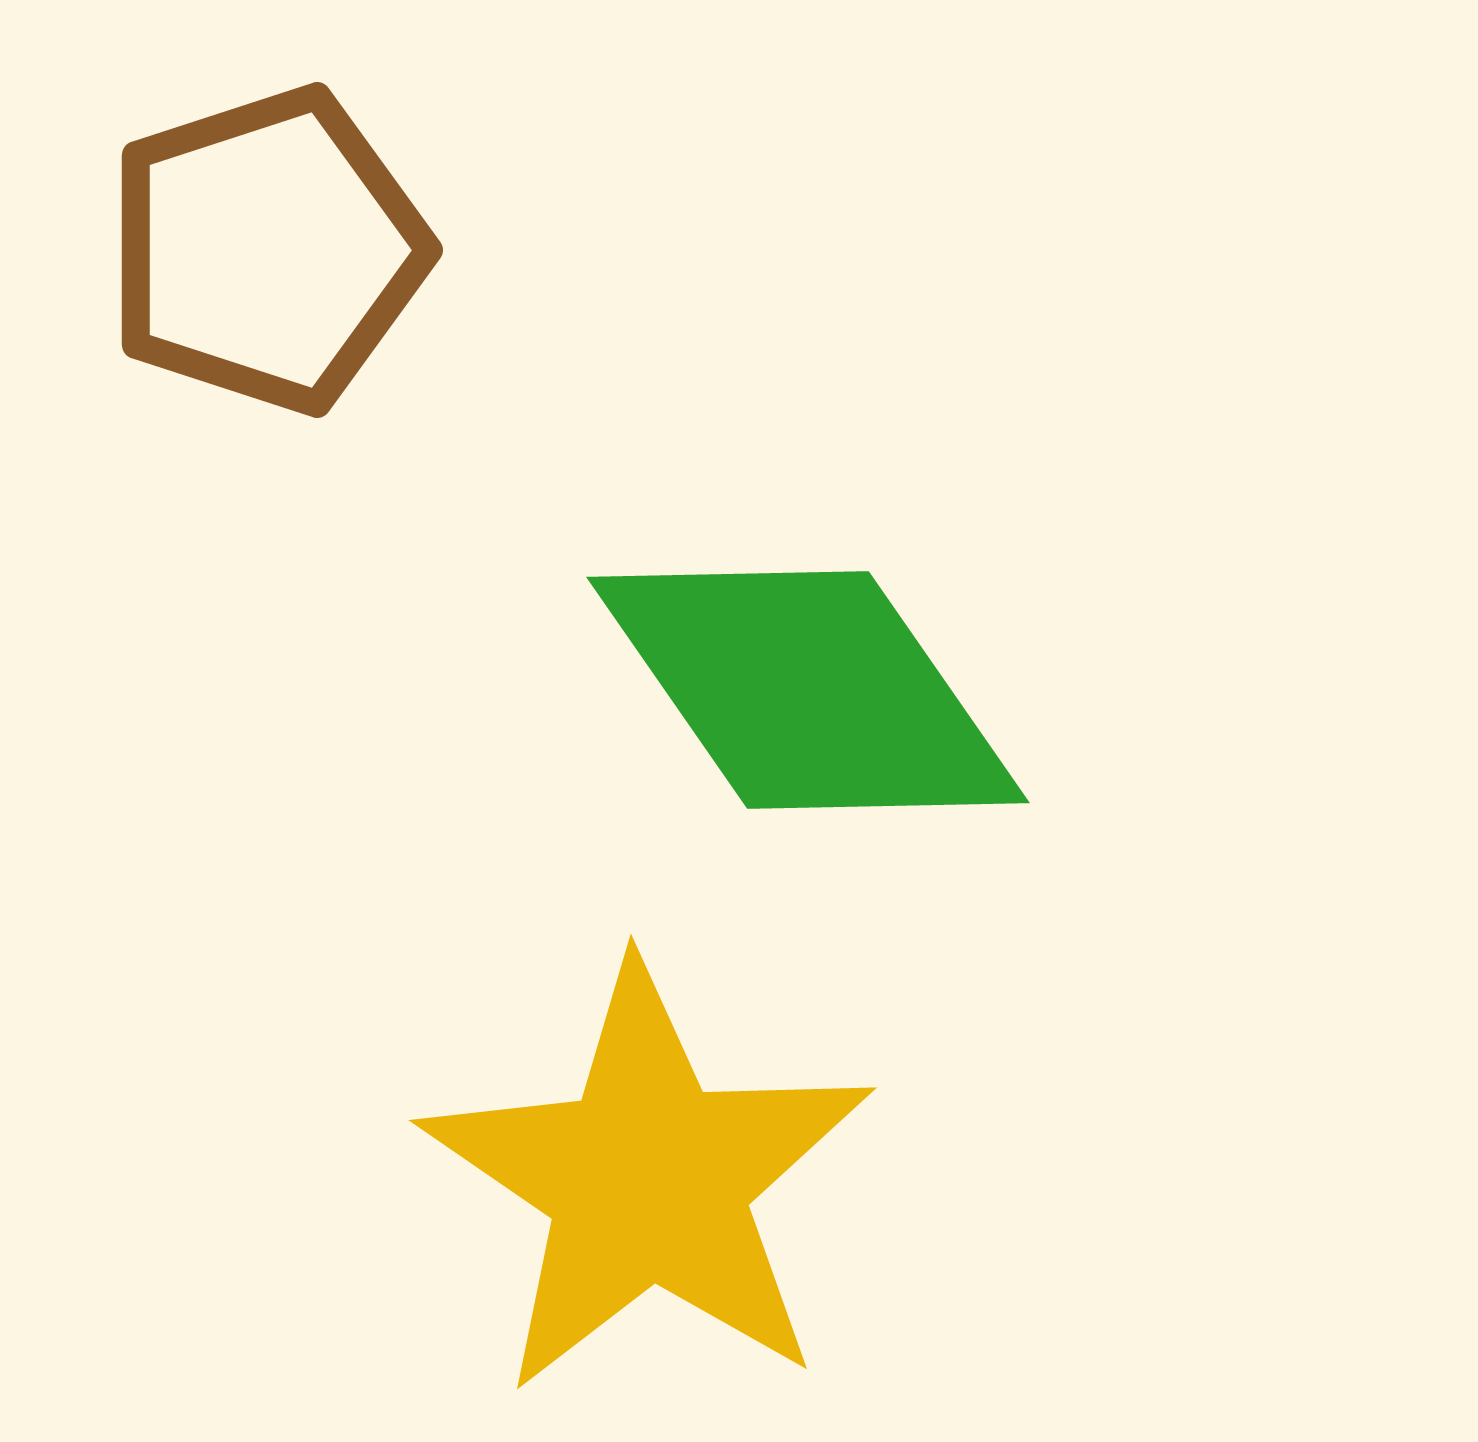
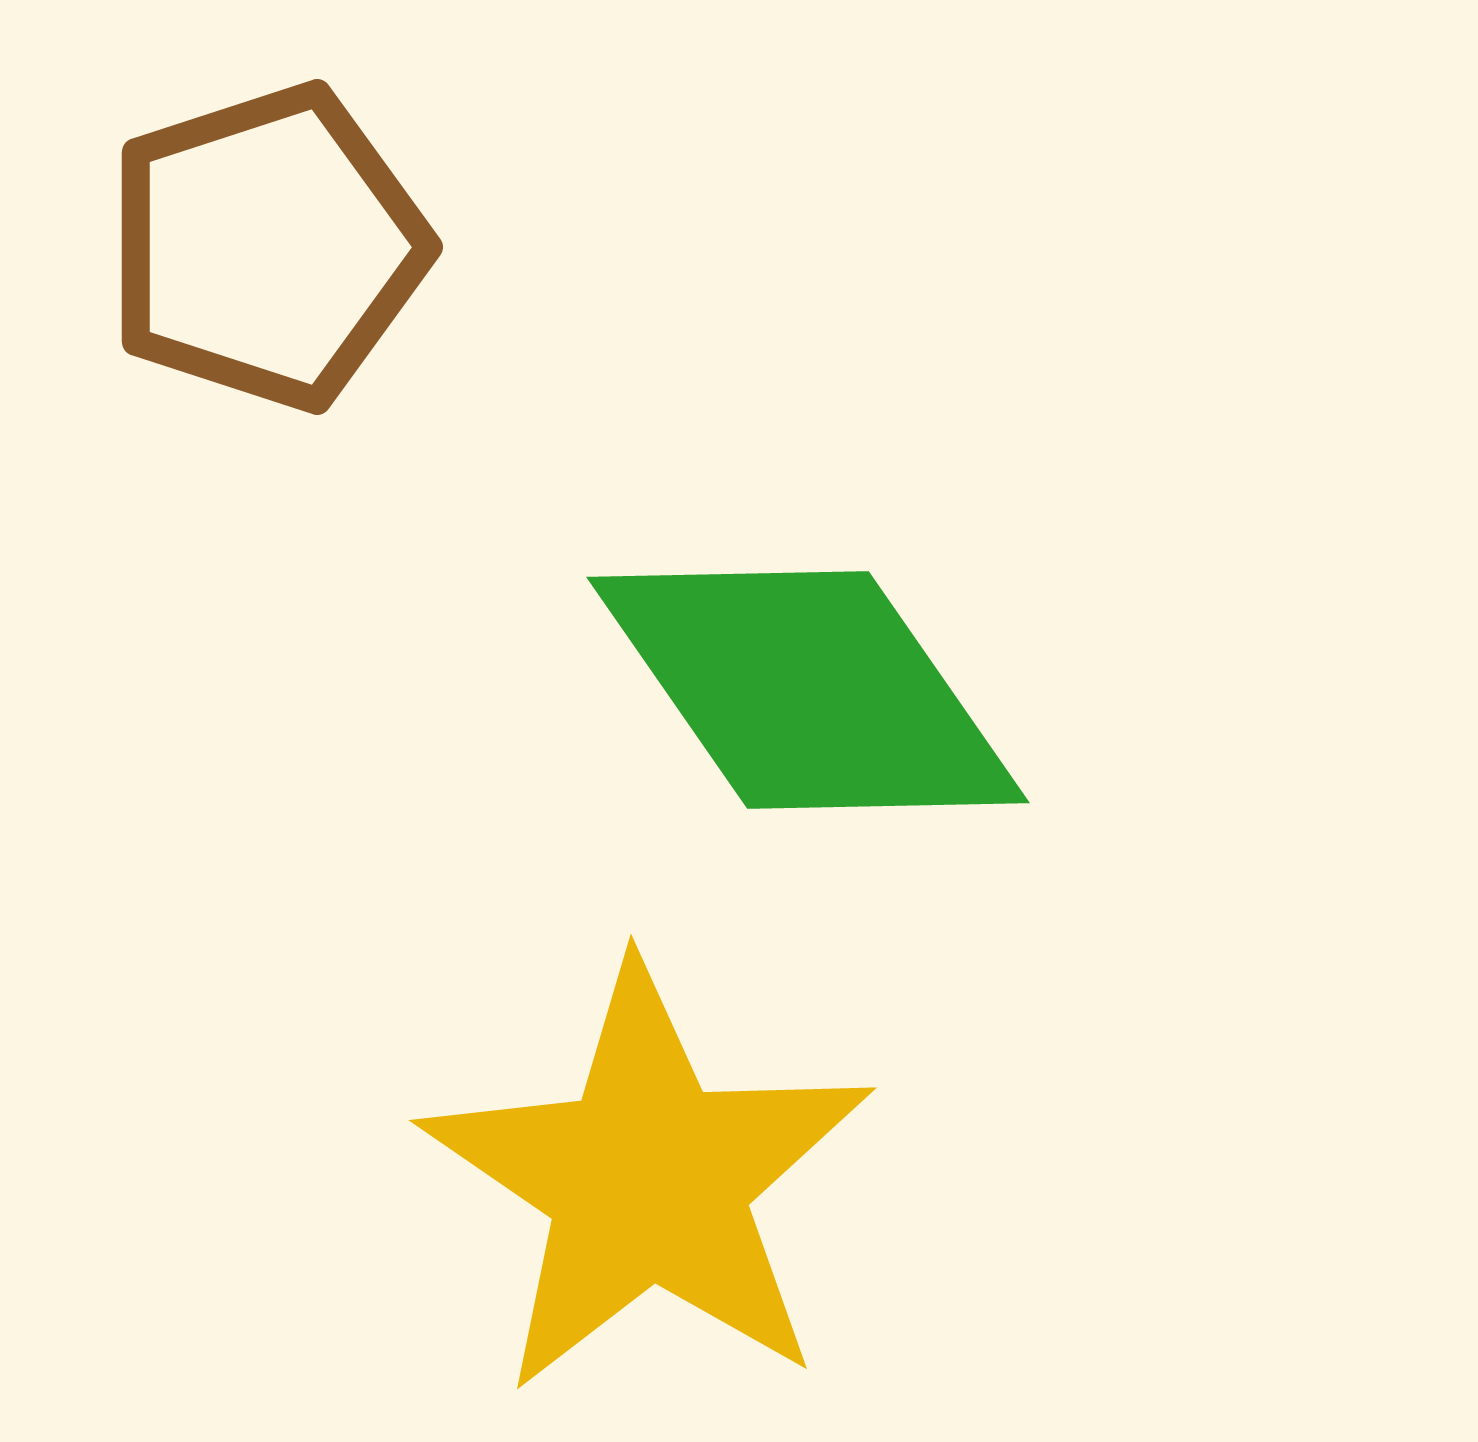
brown pentagon: moved 3 px up
